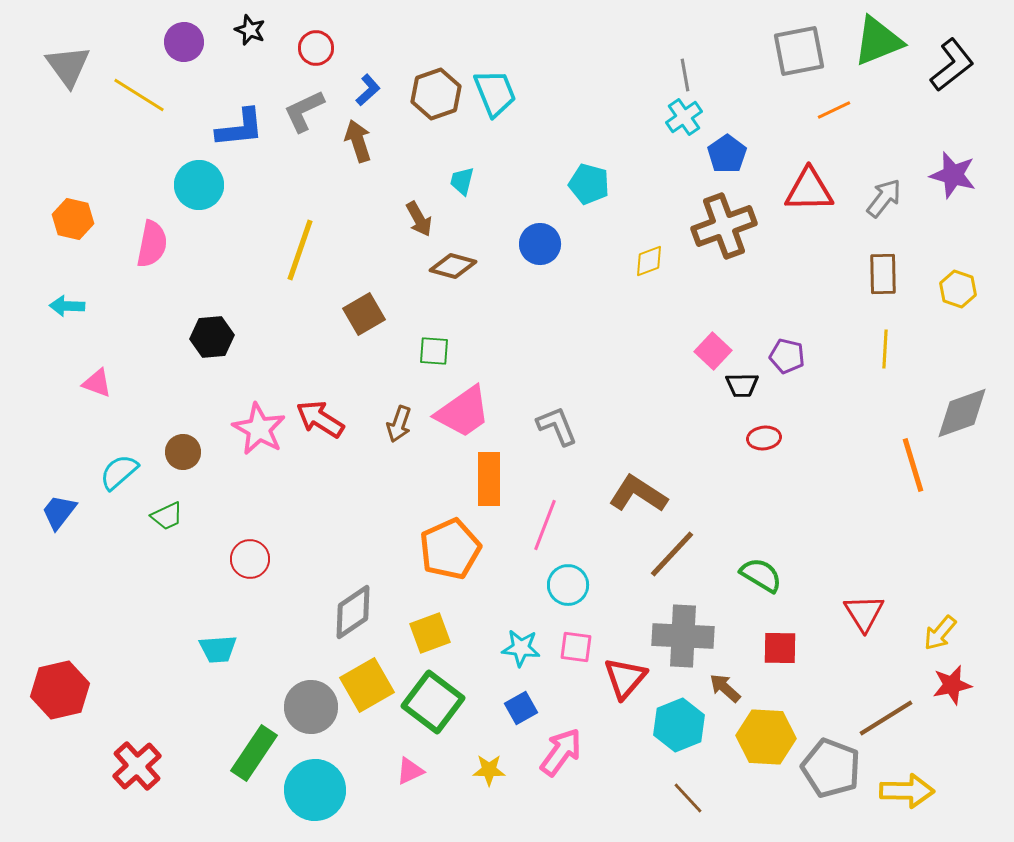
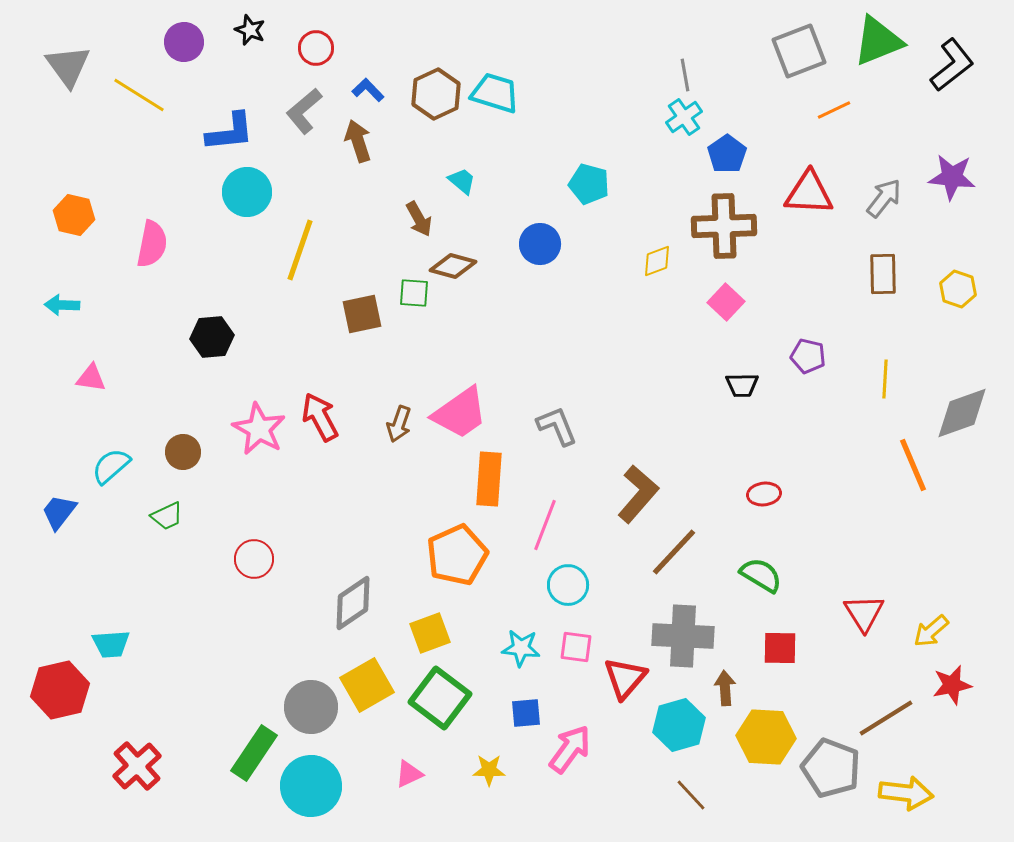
gray square at (799, 51): rotated 10 degrees counterclockwise
blue L-shape at (368, 90): rotated 92 degrees counterclockwise
cyan trapezoid at (495, 93): rotated 51 degrees counterclockwise
brown hexagon at (436, 94): rotated 6 degrees counterclockwise
gray L-shape at (304, 111): rotated 15 degrees counterclockwise
blue L-shape at (240, 128): moved 10 px left, 4 px down
purple star at (953, 175): moved 1 px left, 2 px down; rotated 9 degrees counterclockwise
cyan trapezoid at (462, 181): rotated 116 degrees clockwise
cyan circle at (199, 185): moved 48 px right, 7 px down
red triangle at (809, 190): moved 3 px down; rotated 4 degrees clockwise
orange hexagon at (73, 219): moved 1 px right, 4 px up
brown cross at (724, 226): rotated 18 degrees clockwise
yellow diamond at (649, 261): moved 8 px right
cyan arrow at (67, 306): moved 5 px left, 1 px up
brown square at (364, 314): moved 2 px left; rotated 18 degrees clockwise
yellow line at (885, 349): moved 30 px down
green square at (434, 351): moved 20 px left, 58 px up
pink square at (713, 351): moved 13 px right, 49 px up
purple pentagon at (787, 356): moved 21 px right
pink triangle at (97, 383): moved 6 px left, 5 px up; rotated 12 degrees counterclockwise
pink trapezoid at (463, 412): moved 3 px left, 1 px down
red arrow at (320, 419): moved 2 px up; rotated 30 degrees clockwise
red ellipse at (764, 438): moved 56 px down
orange line at (913, 465): rotated 6 degrees counterclockwise
cyan semicircle at (119, 472): moved 8 px left, 6 px up
orange rectangle at (489, 479): rotated 4 degrees clockwise
brown L-shape at (638, 494): rotated 98 degrees clockwise
orange pentagon at (450, 549): moved 7 px right, 6 px down
brown line at (672, 554): moved 2 px right, 2 px up
red circle at (250, 559): moved 4 px right
gray diamond at (353, 612): moved 9 px up
yellow arrow at (940, 633): moved 9 px left, 2 px up; rotated 9 degrees clockwise
cyan trapezoid at (218, 649): moved 107 px left, 5 px up
brown arrow at (725, 688): rotated 44 degrees clockwise
green square at (433, 702): moved 7 px right, 4 px up
blue square at (521, 708): moved 5 px right, 5 px down; rotated 24 degrees clockwise
cyan hexagon at (679, 725): rotated 6 degrees clockwise
pink arrow at (561, 752): moved 9 px right, 3 px up
pink triangle at (410, 771): moved 1 px left, 3 px down
cyan circle at (315, 790): moved 4 px left, 4 px up
yellow arrow at (907, 791): moved 1 px left, 2 px down; rotated 6 degrees clockwise
brown line at (688, 798): moved 3 px right, 3 px up
